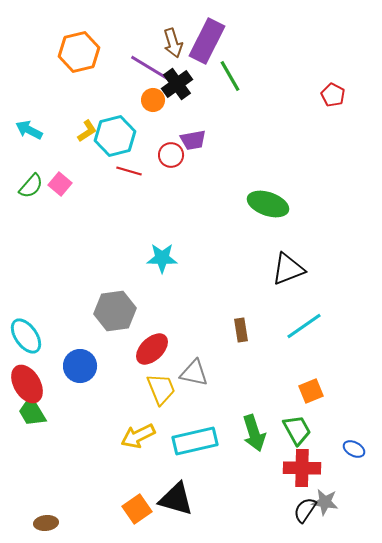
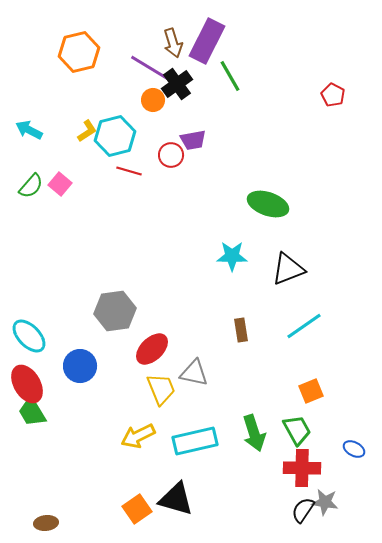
cyan star at (162, 258): moved 70 px right, 2 px up
cyan ellipse at (26, 336): moved 3 px right; rotated 9 degrees counterclockwise
black semicircle at (305, 510): moved 2 px left
